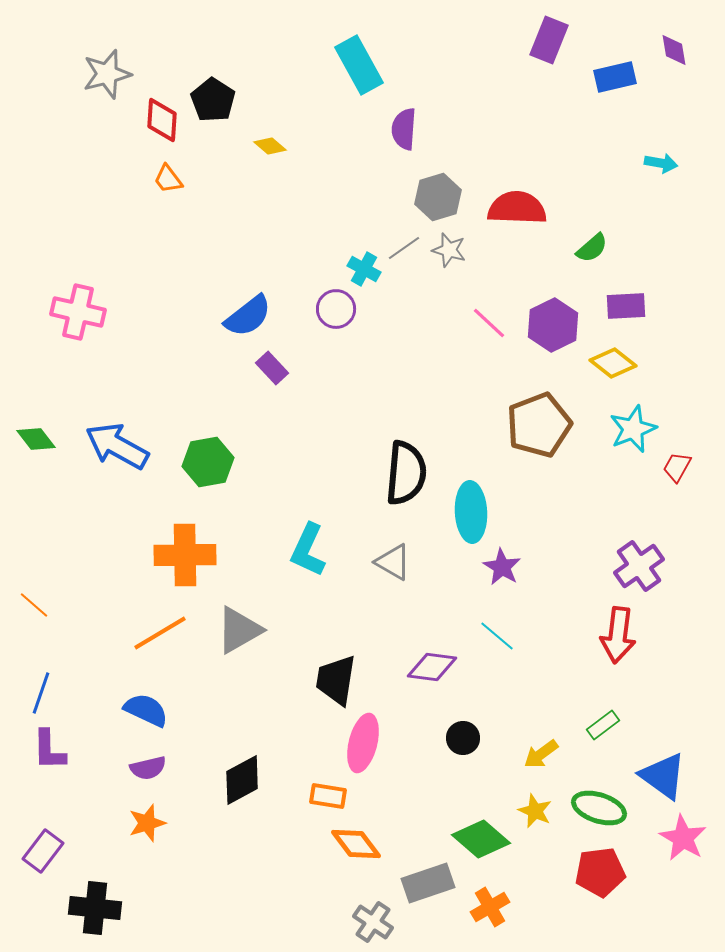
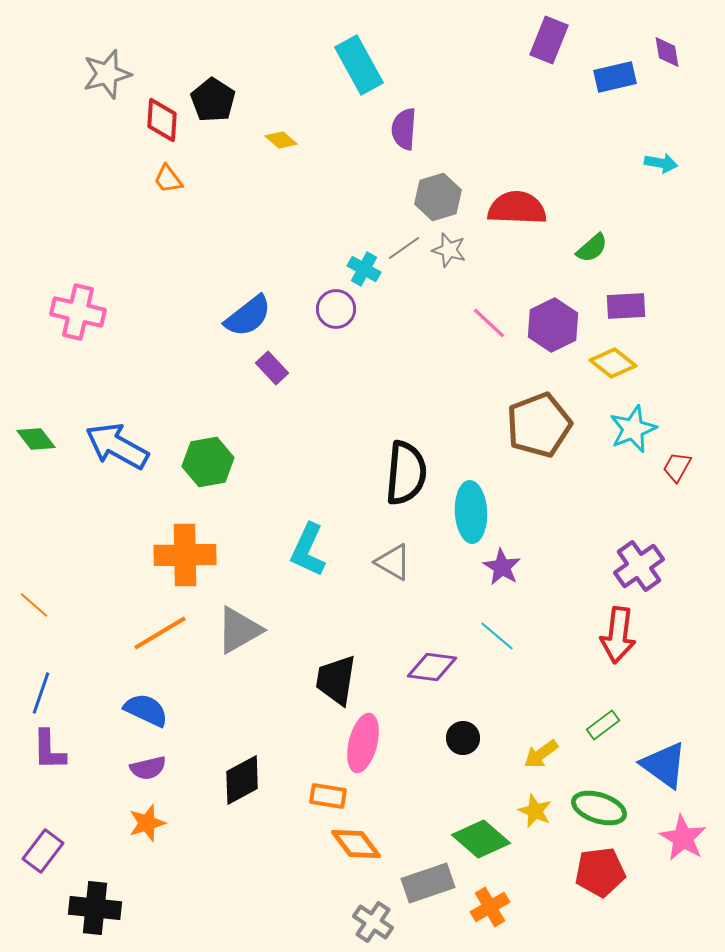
purple diamond at (674, 50): moved 7 px left, 2 px down
yellow diamond at (270, 146): moved 11 px right, 6 px up
blue triangle at (663, 776): moved 1 px right, 11 px up
